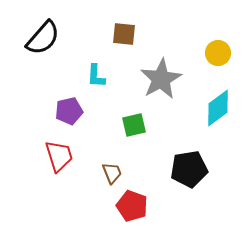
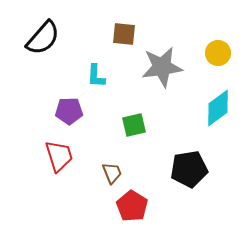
gray star: moved 1 px right, 12 px up; rotated 21 degrees clockwise
purple pentagon: rotated 12 degrees clockwise
red pentagon: rotated 12 degrees clockwise
